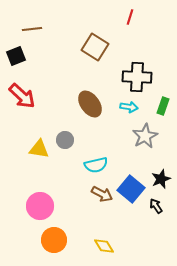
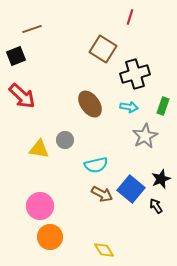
brown line: rotated 12 degrees counterclockwise
brown square: moved 8 px right, 2 px down
black cross: moved 2 px left, 3 px up; rotated 20 degrees counterclockwise
orange circle: moved 4 px left, 3 px up
yellow diamond: moved 4 px down
